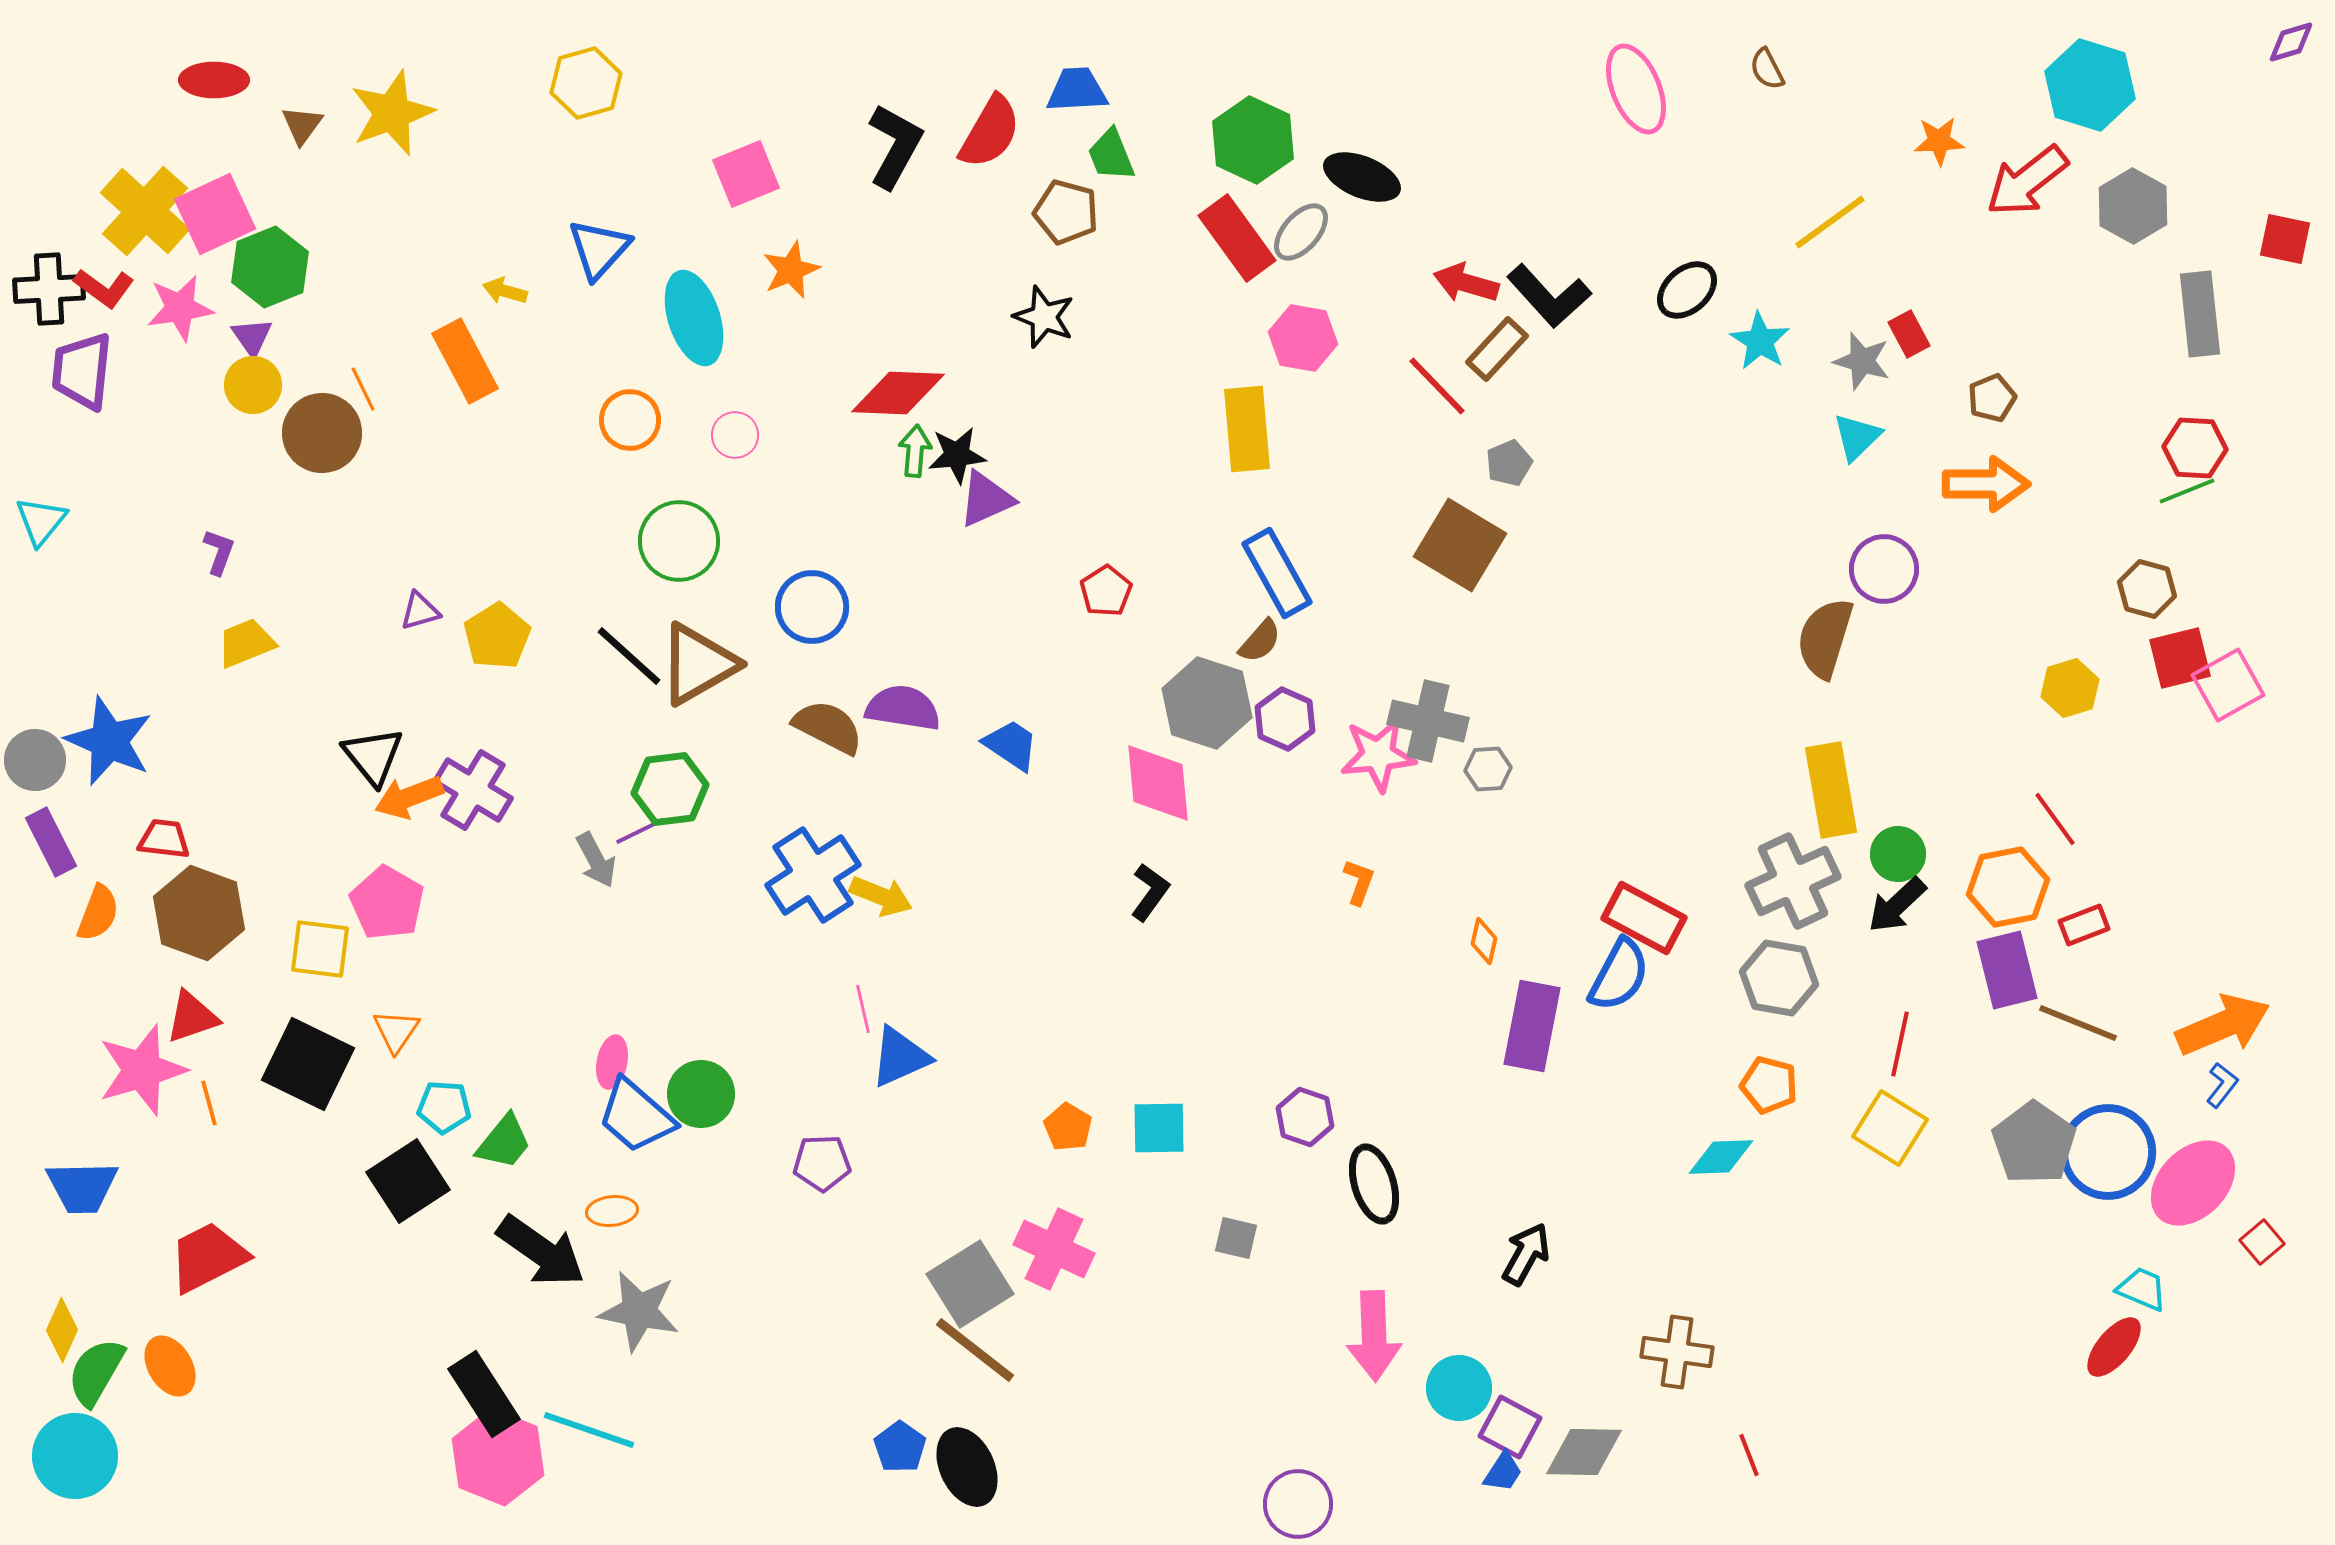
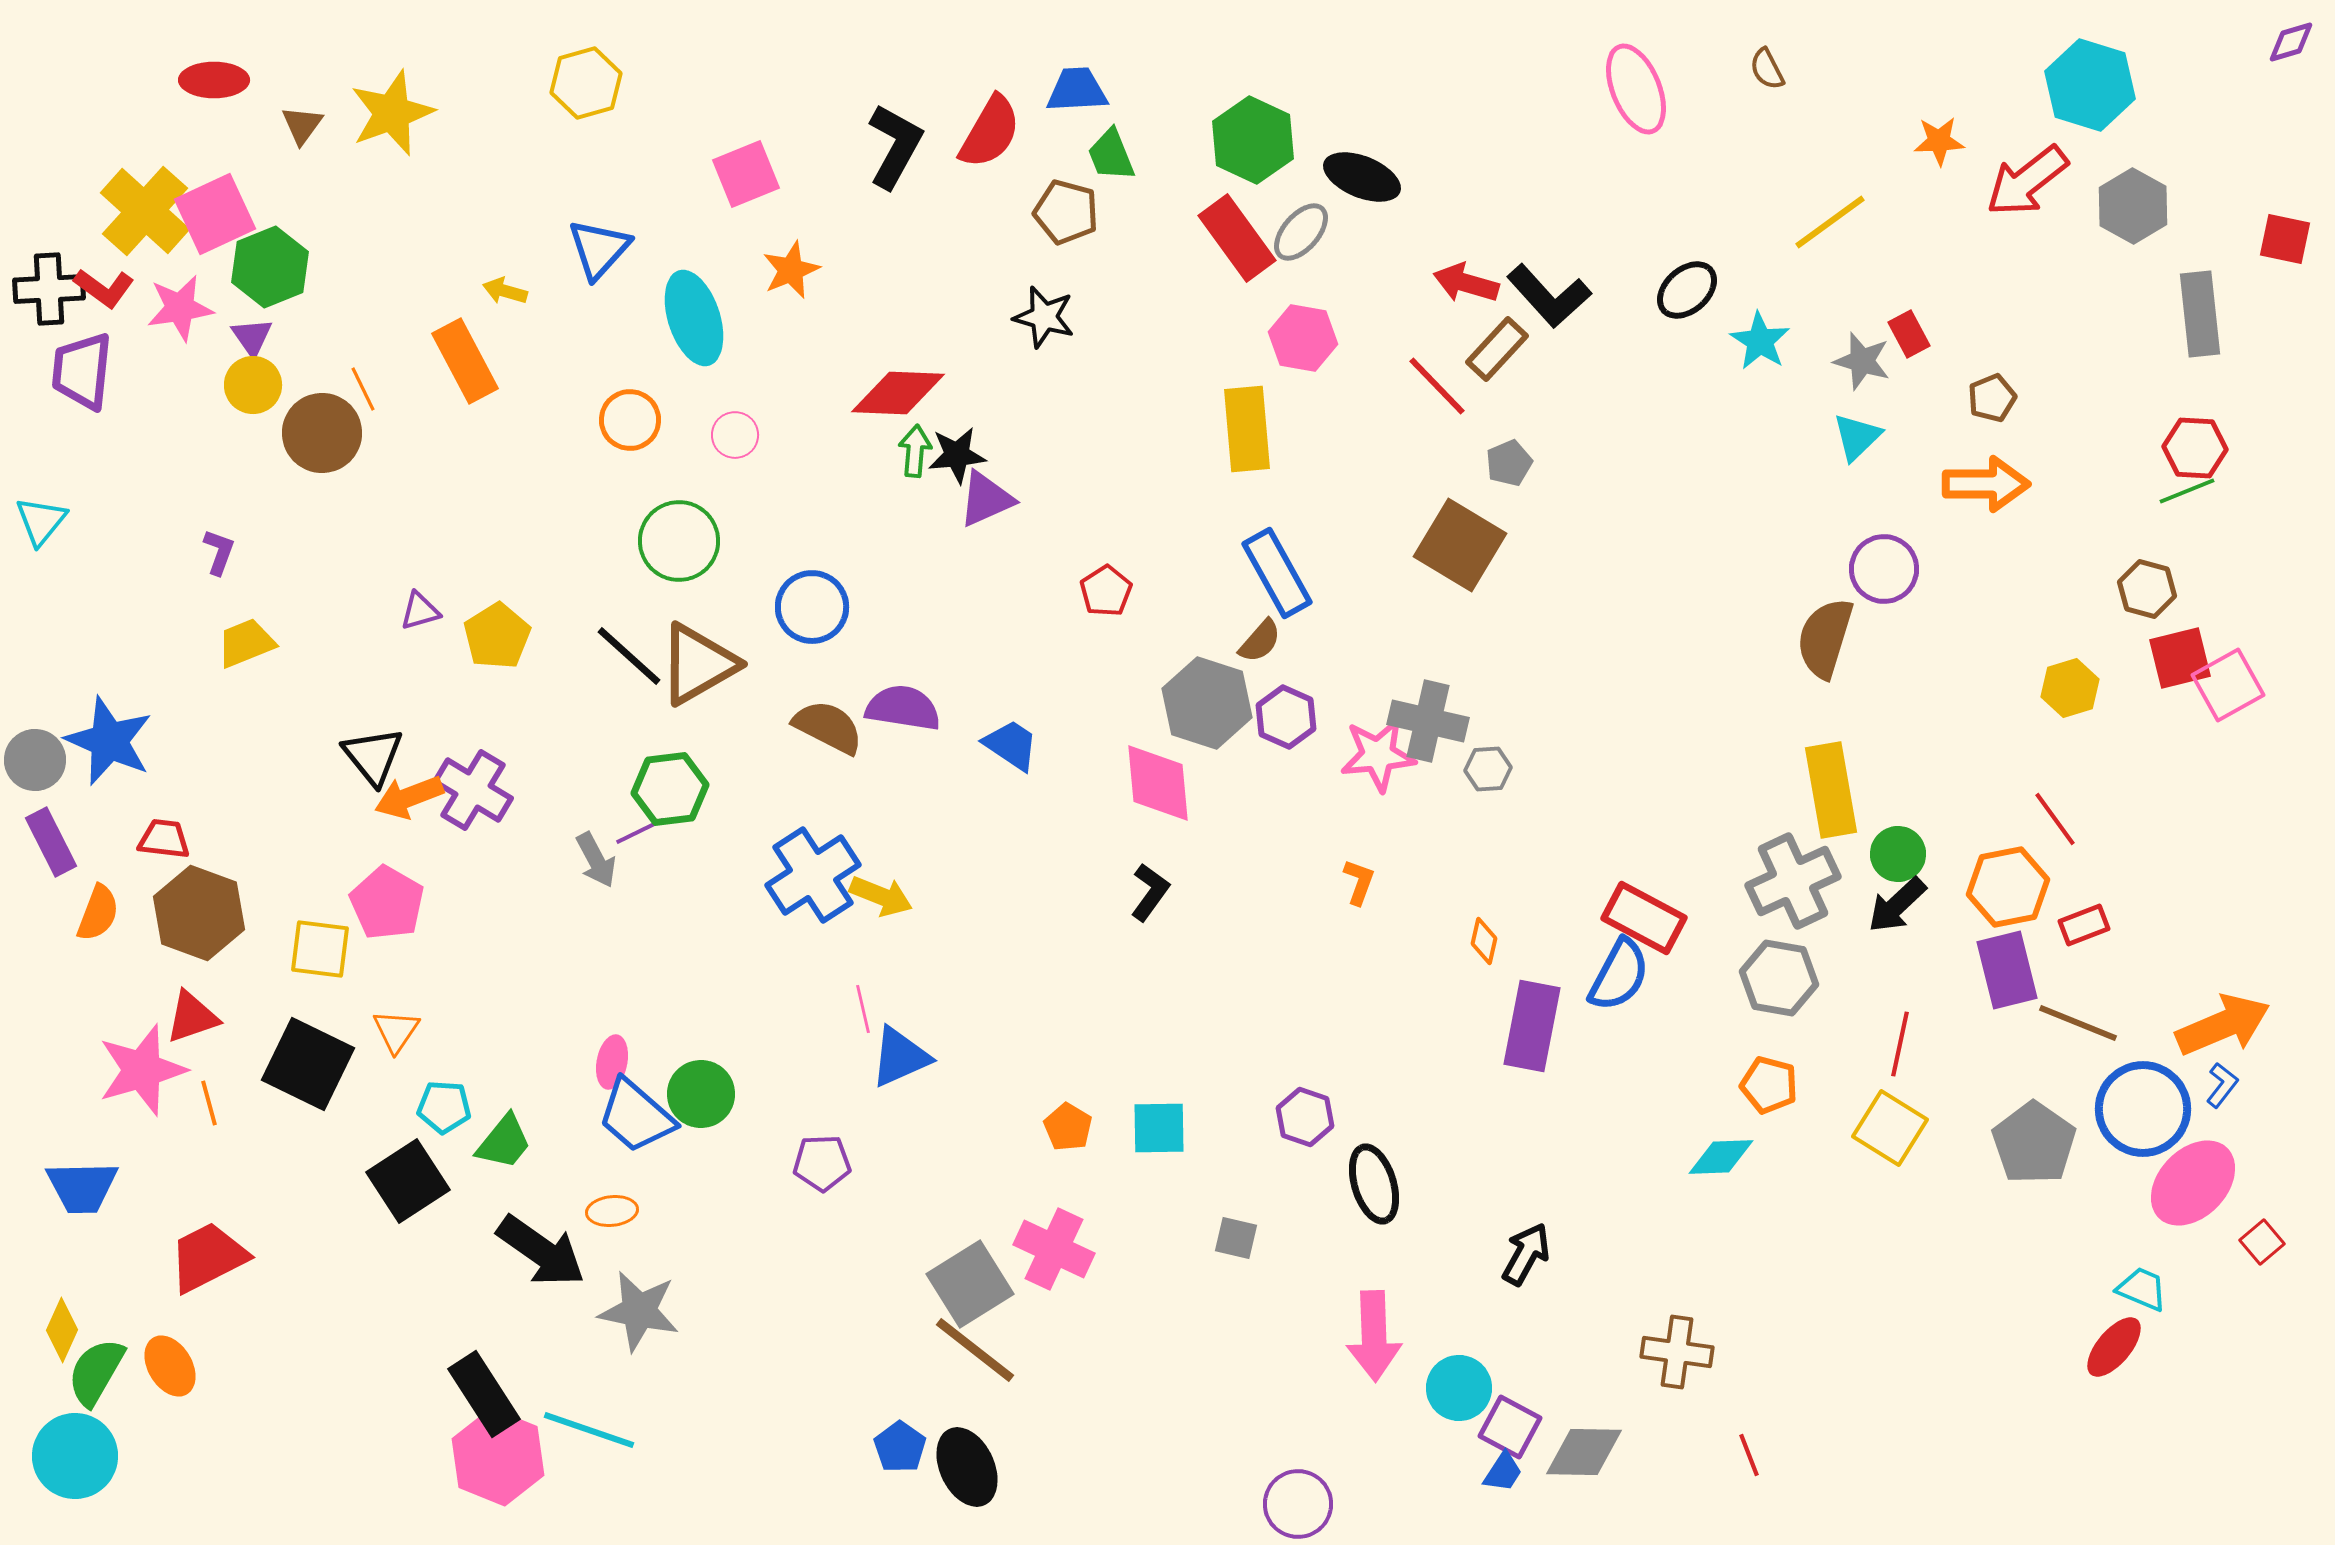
black star at (1044, 317): rotated 6 degrees counterclockwise
purple hexagon at (1285, 719): moved 1 px right, 2 px up
blue circle at (2108, 1152): moved 35 px right, 43 px up
